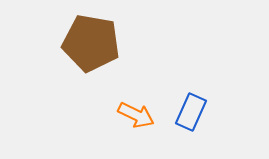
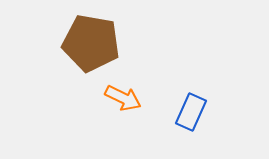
orange arrow: moved 13 px left, 17 px up
